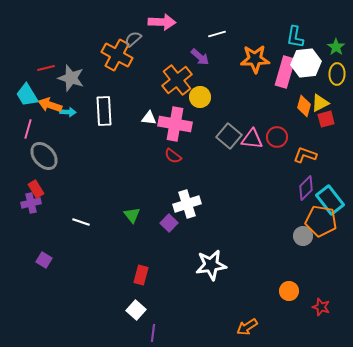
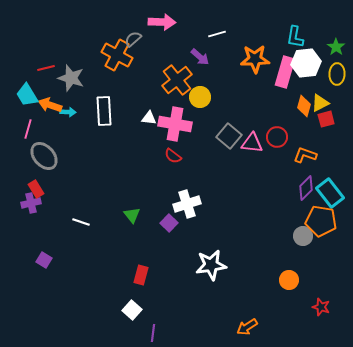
pink triangle at (252, 139): moved 4 px down
cyan rectangle at (330, 200): moved 7 px up
orange circle at (289, 291): moved 11 px up
white square at (136, 310): moved 4 px left
